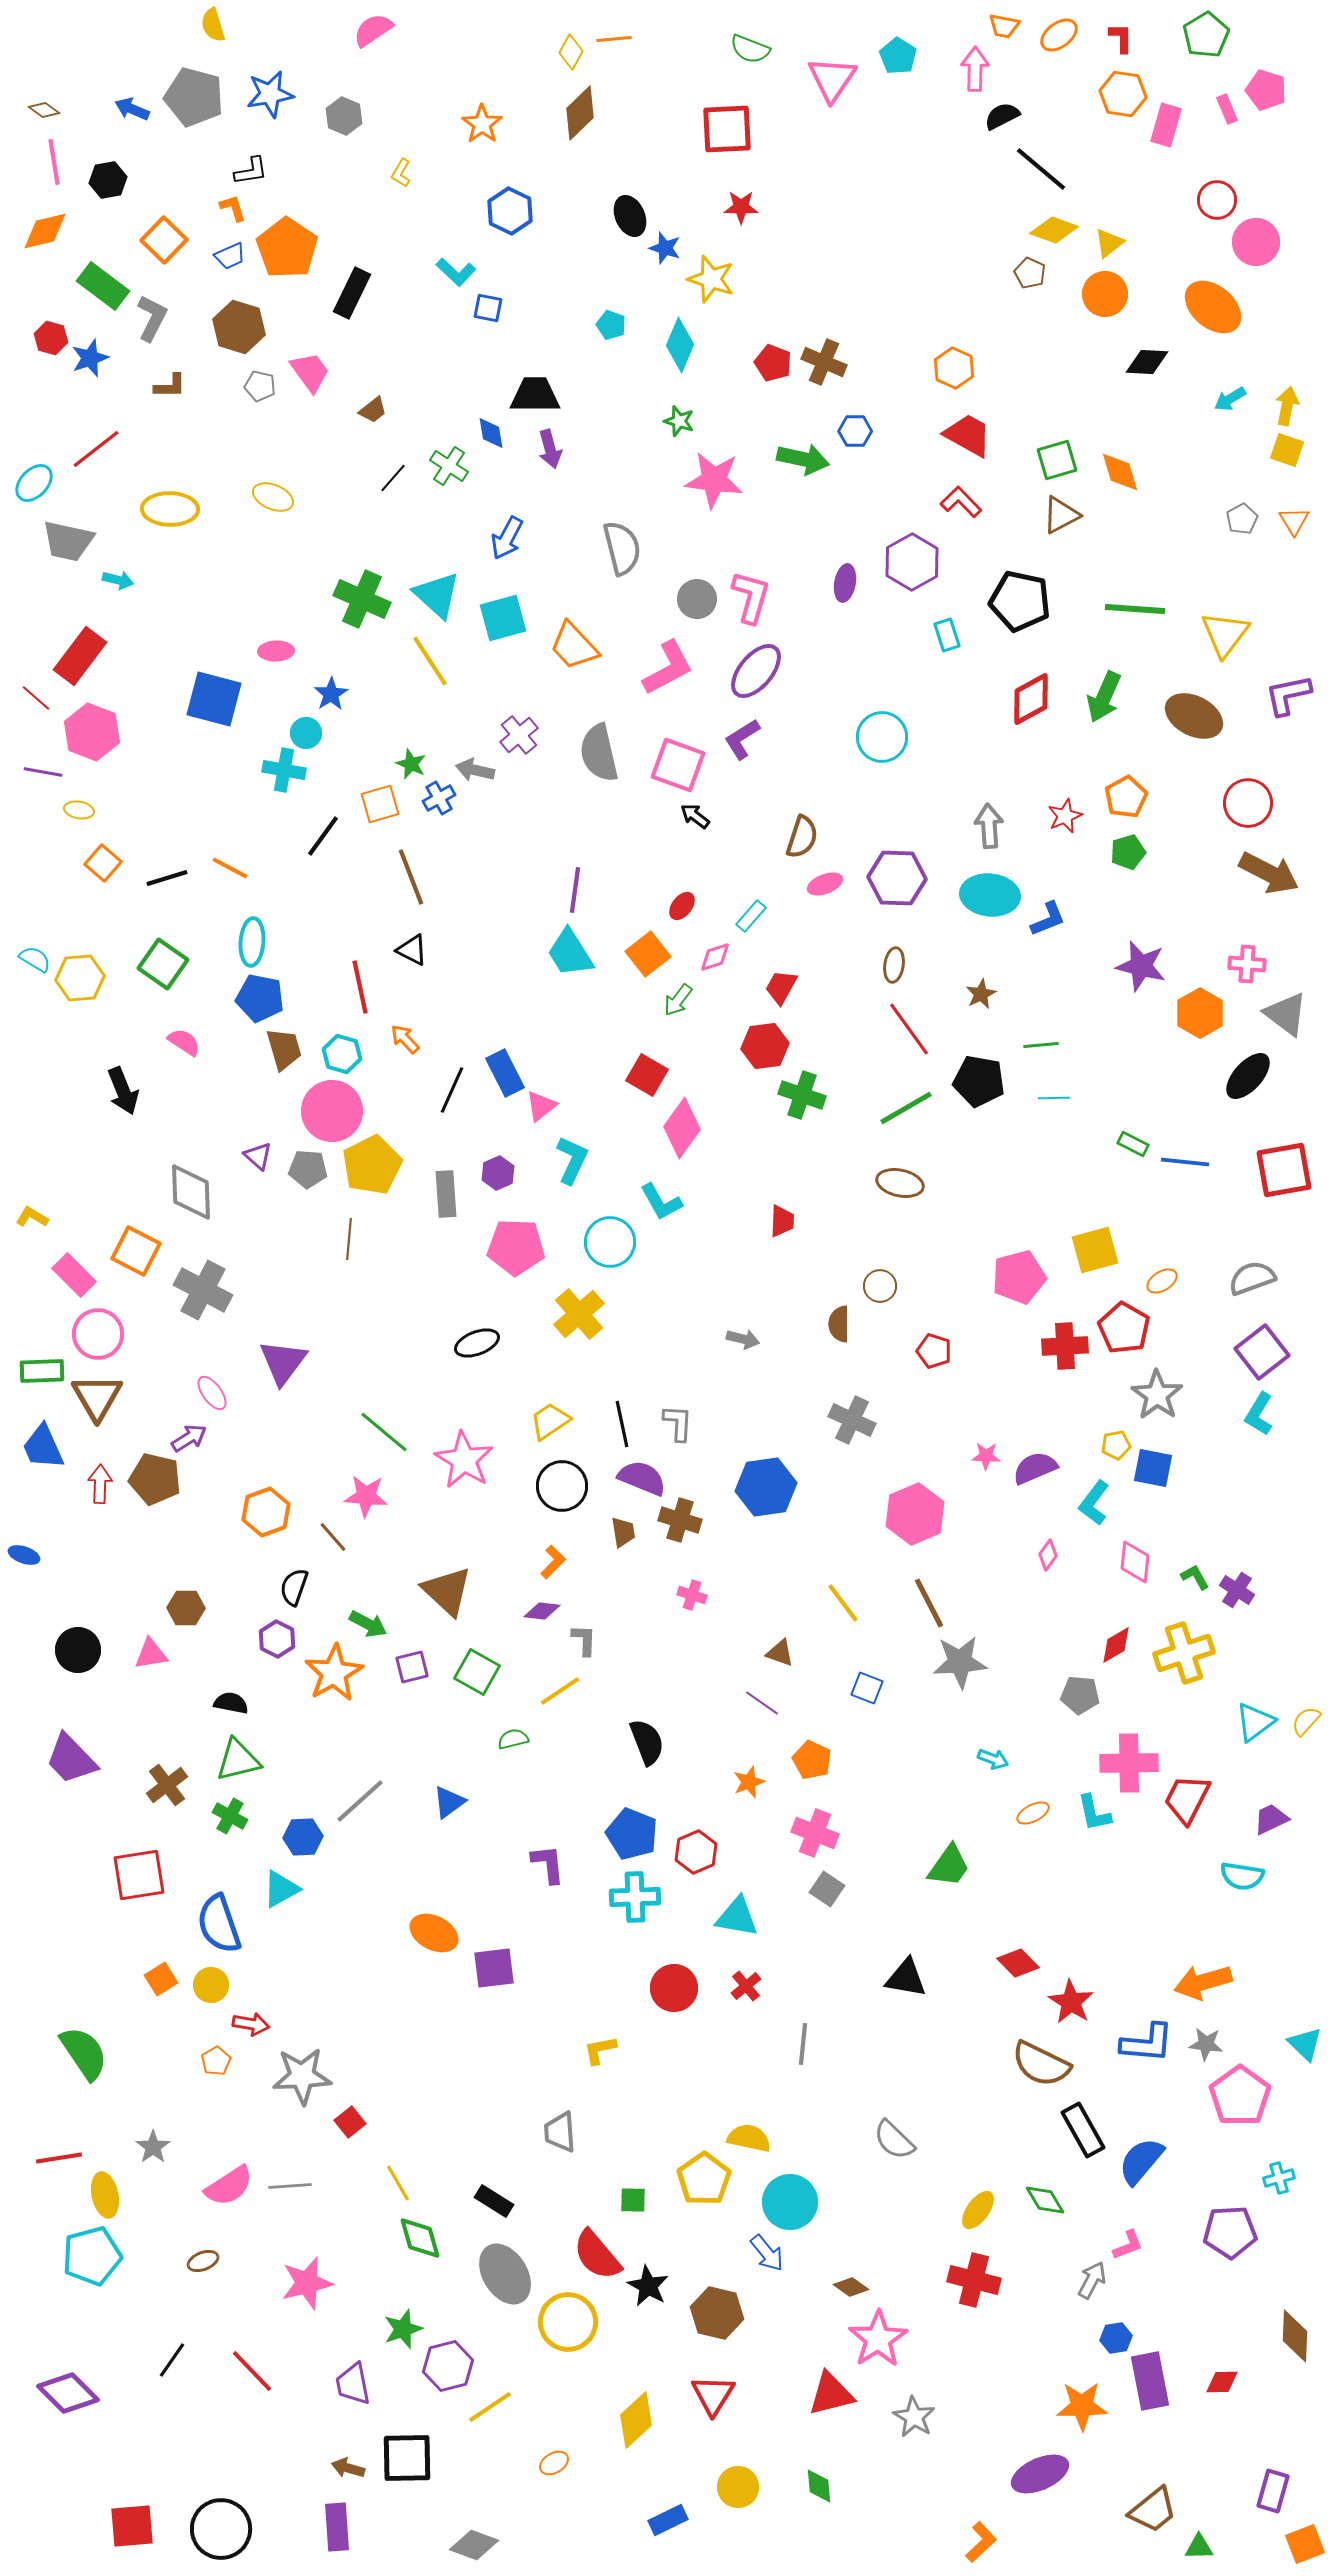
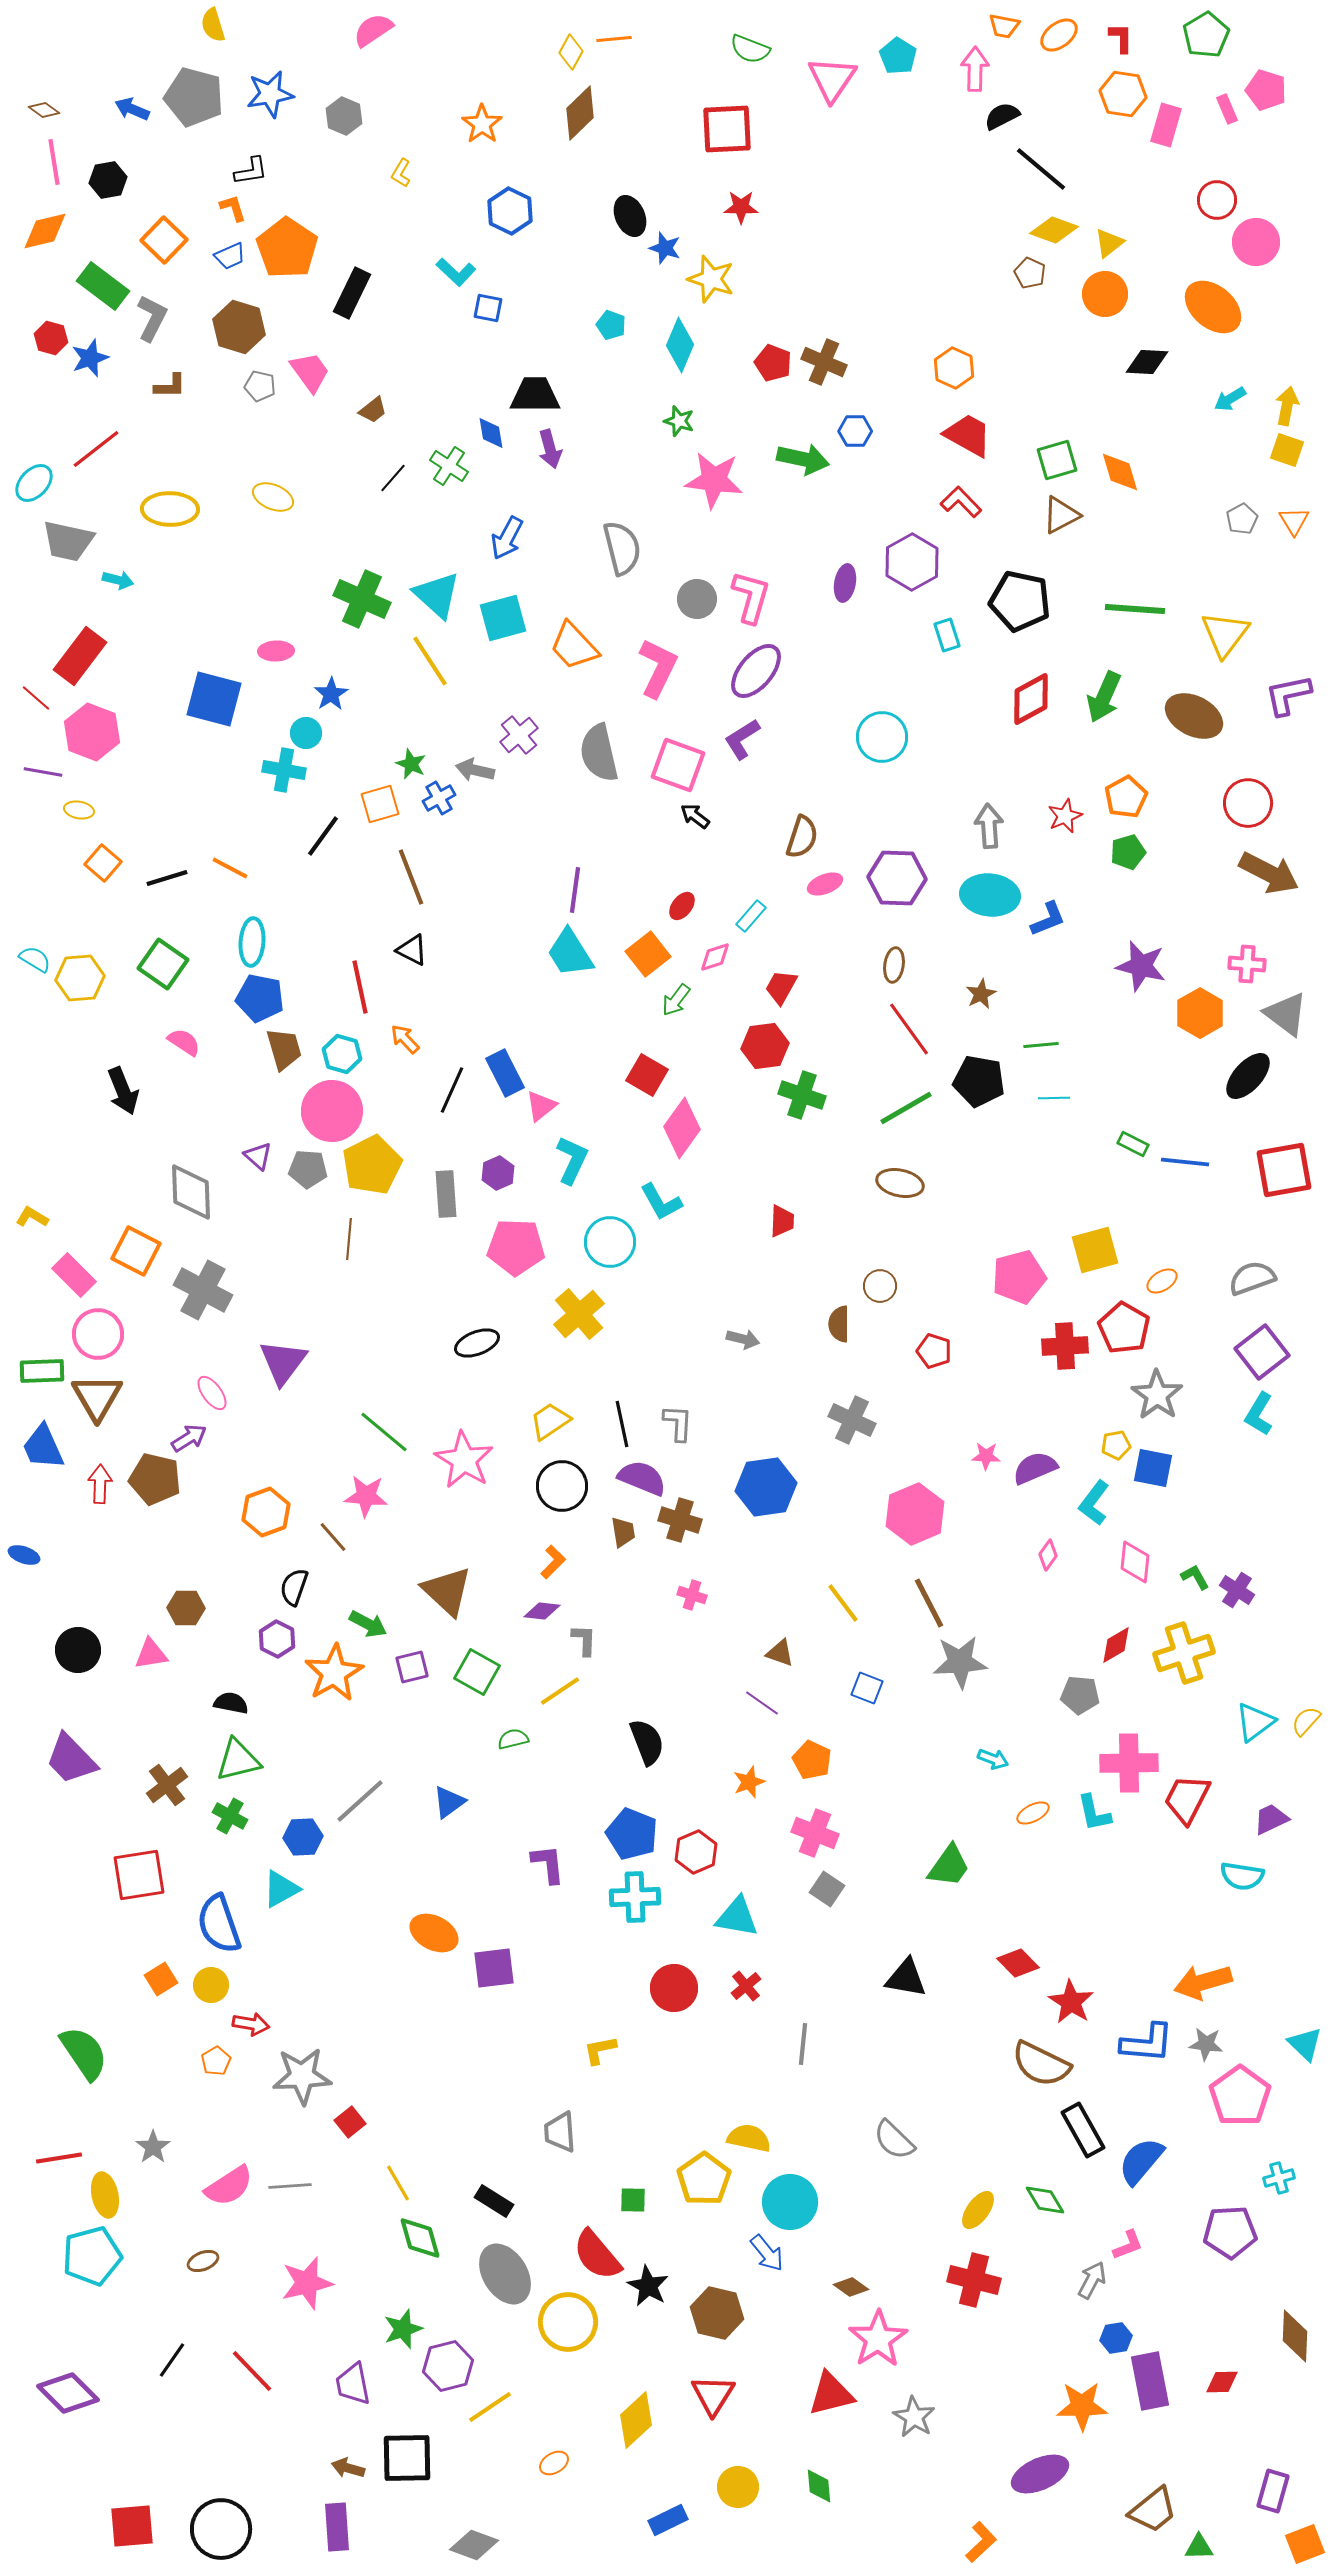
pink L-shape at (668, 668): moved 10 px left; rotated 36 degrees counterclockwise
green arrow at (678, 1000): moved 2 px left
